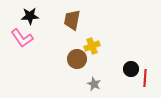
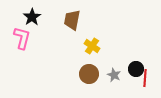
black star: moved 2 px right, 1 px down; rotated 30 degrees counterclockwise
pink L-shape: rotated 130 degrees counterclockwise
yellow cross: rotated 35 degrees counterclockwise
brown circle: moved 12 px right, 15 px down
black circle: moved 5 px right
gray star: moved 20 px right, 9 px up
